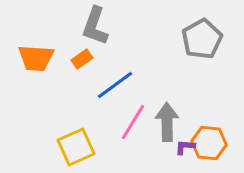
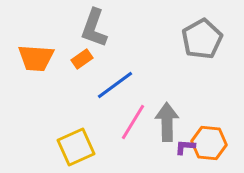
gray L-shape: moved 1 px left, 2 px down
